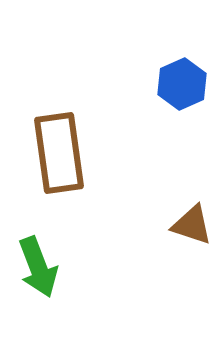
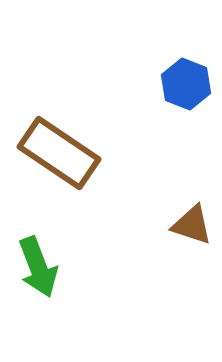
blue hexagon: moved 4 px right; rotated 15 degrees counterclockwise
brown rectangle: rotated 48 degrees counterclockwise
